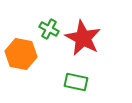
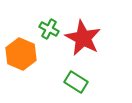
orange hexagon: rotated 12 degrees clockwise
green rectangle: rotated 20 degrees clockwise
